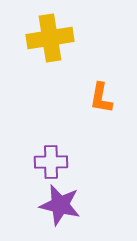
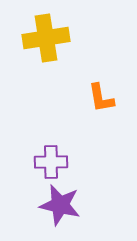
yellow cross: moved 4 px left
orange L-shape: rotated 20 degrees counterclockwise
